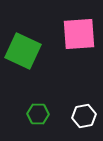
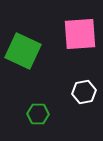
pink square: moved 1 px right
white hexagon: moved 24 px up
